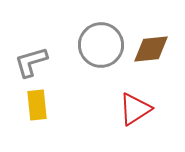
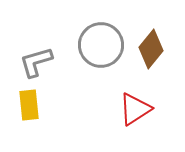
brown diamond: rotated 45 degrees counterclockwise
gray L-shape: moved 5 px right
yellow rectangle: moved 8 px left
